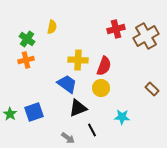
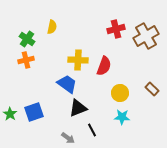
yellow circle: moved 19 px right, 5 px down
